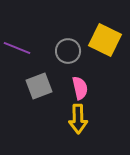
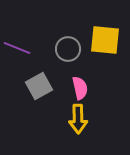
yellow square: rotated 20 degrees counterclockwise
gray circle: moved 2 px up
gray square: rotated 8 degrees counterclockwise
